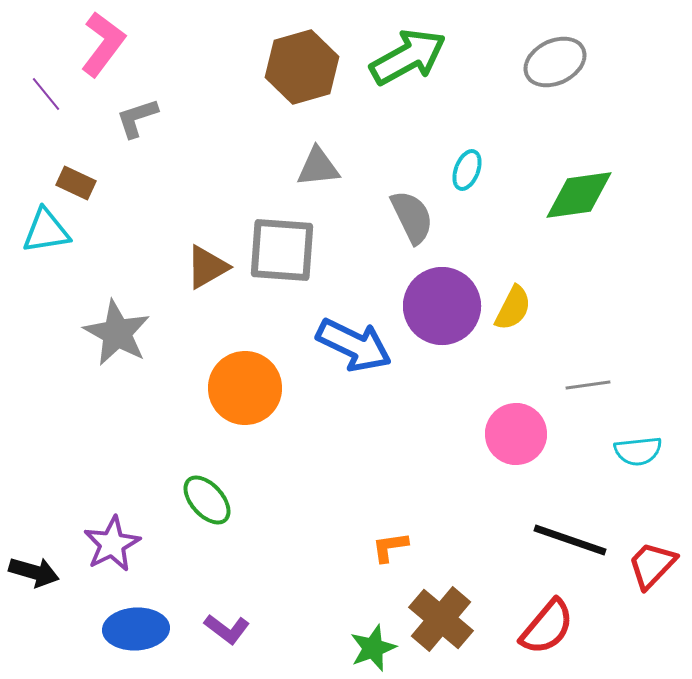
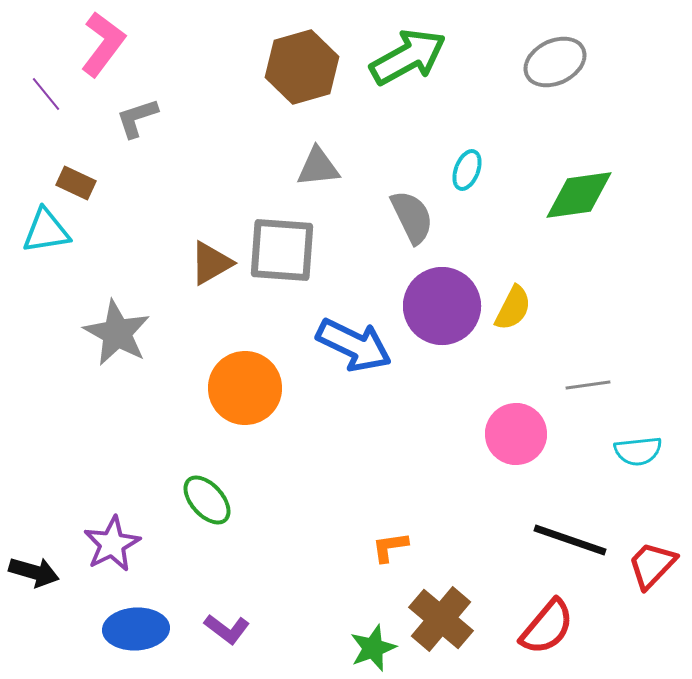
brown triangle: moved 4 px right, 4 px up
